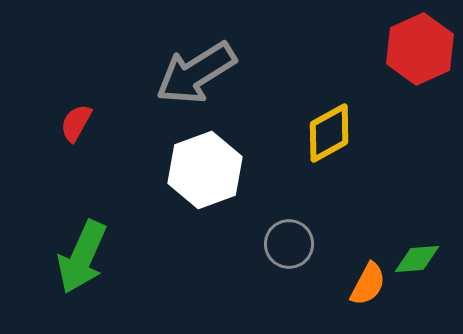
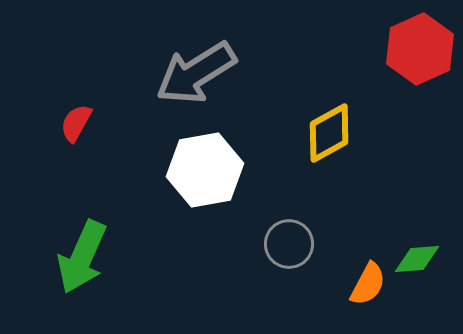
white hexagon: rotated 10 degrees clockwise
